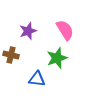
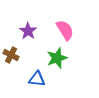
purple star: rotated 18 degrees counterclockwise
brown cross: rotated 14 degrees clockwise
